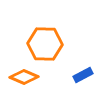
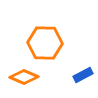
orange hexagon: moved 1 px up
